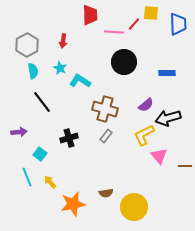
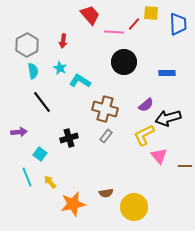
red trapezoid: rotated 40 degrees counterclockwise
